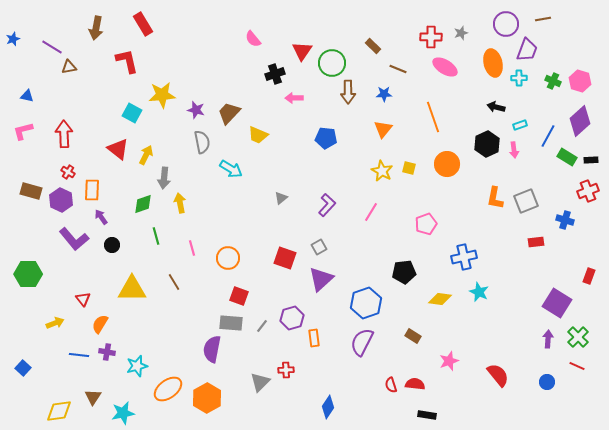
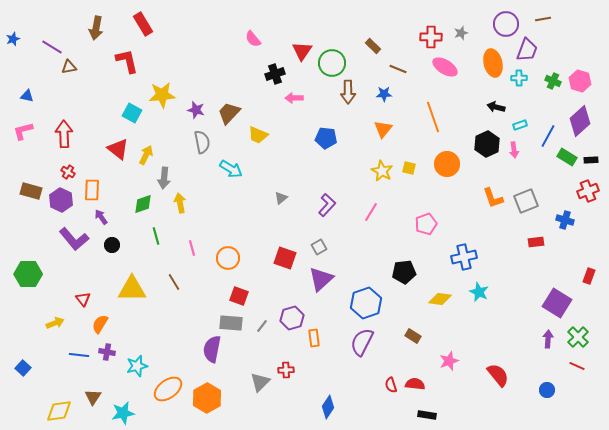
orange L-shape at (495, 198): moved 2 px left; rotated 30 degrees counterclockwise
blue circle at (547, 382): moved 8 px down
